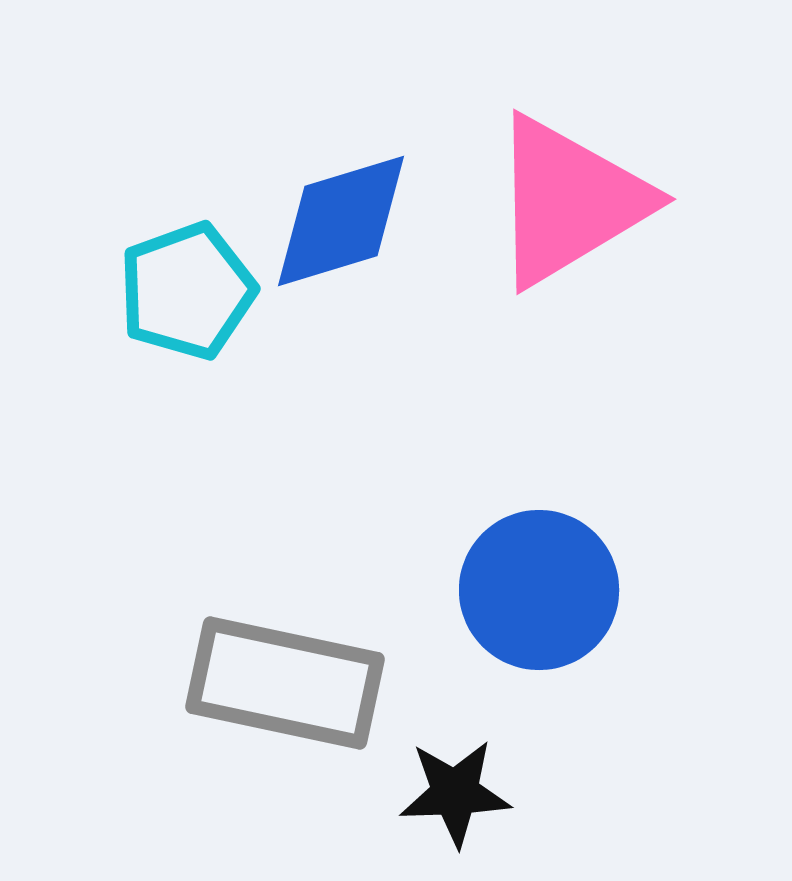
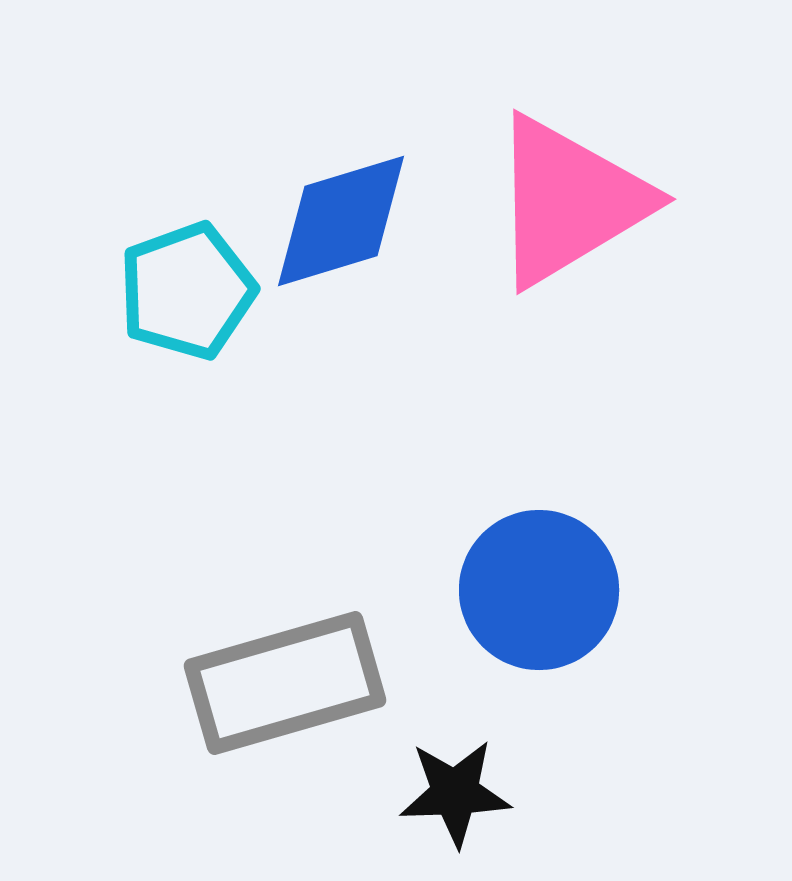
gray rectangle: rotated 28 degrees counterclockwise
